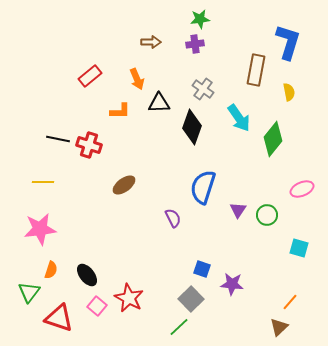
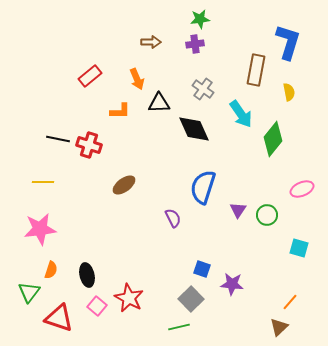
cyan arrow: moved 2 px right, 4 px up
black diamond: moved 2 px right, 2 px down; rotated 44 degrees counterclockwise
black ellipse: rotated 25 degrees clockwise
green line: rotated 30 degrees clockwise
